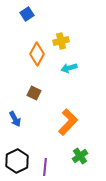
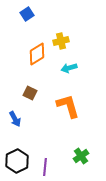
orange diamond: rotated 30 degrees clockwise
brown square: moved 4 px left
orange L-shape: moved 16 px up; rotated 60 degrees counterclockwise
green cross: moved 1 px right
